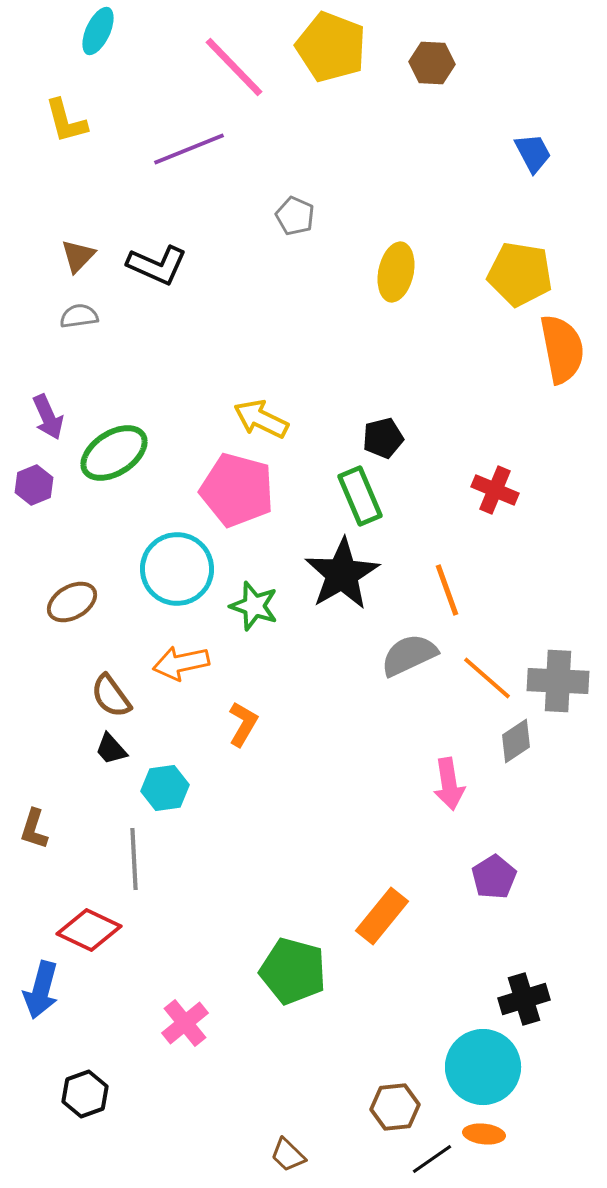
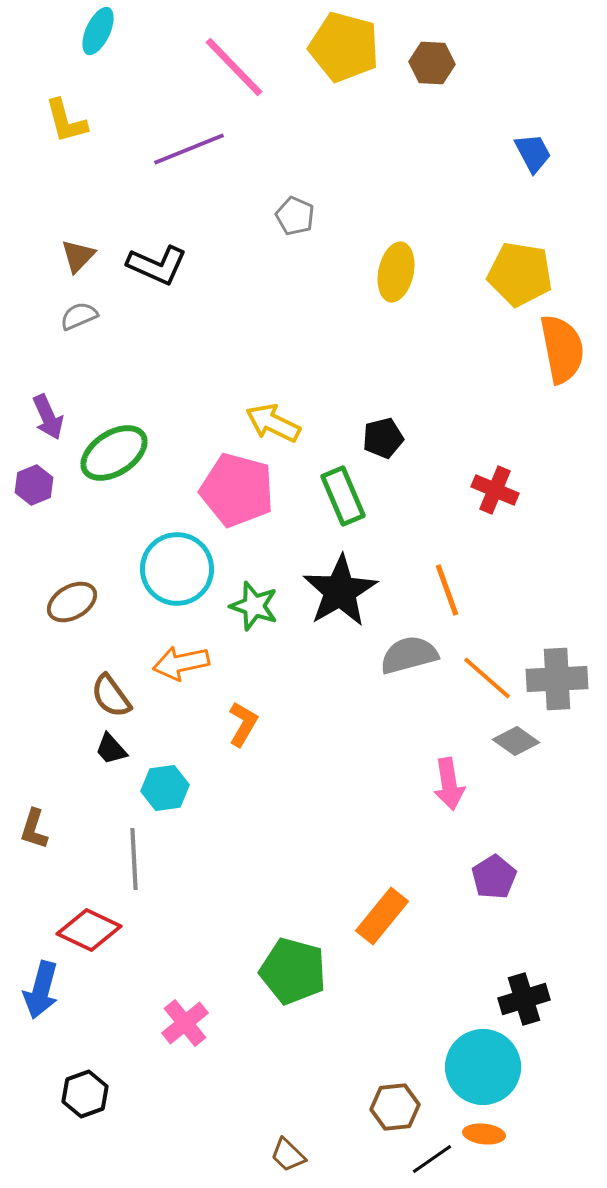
yellow pentagon at (331, 47): moved 13 px right; rotated 6 degrees counterclockwise
gray semicircle at (79, 316): rotated 15 degrees counterclockwise
yellow arrow at (261, 419): moved 12 px right, 4 px down
green rectangle at (360, 496): moved 17 px left
black star at (342, 574): moved 2 px left, 17 px down
gray semicircle at (409, 655): rotated 10 degrees clockwise
gray cross at (558, 681): moved 1 px left, 2 px up; rotated 6 degrees counterclockwise
gray diamond at (516, 741): rotated 69 degrees clockwise
